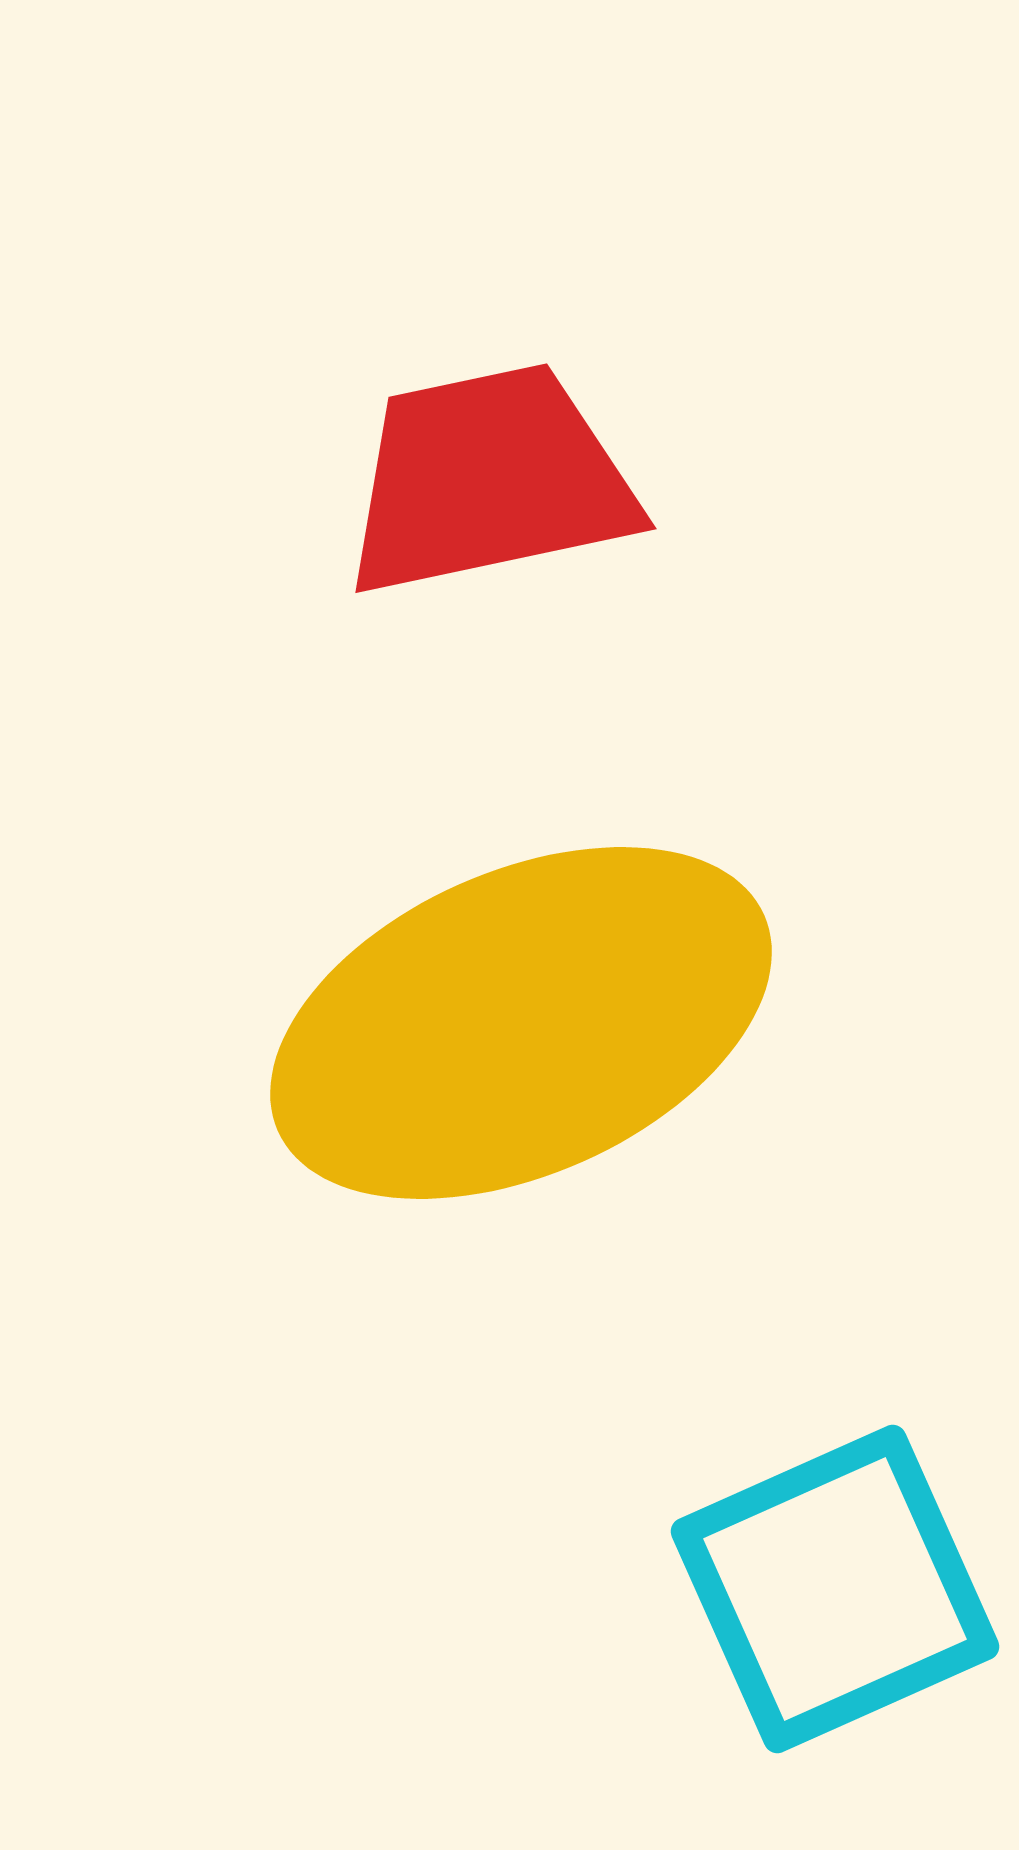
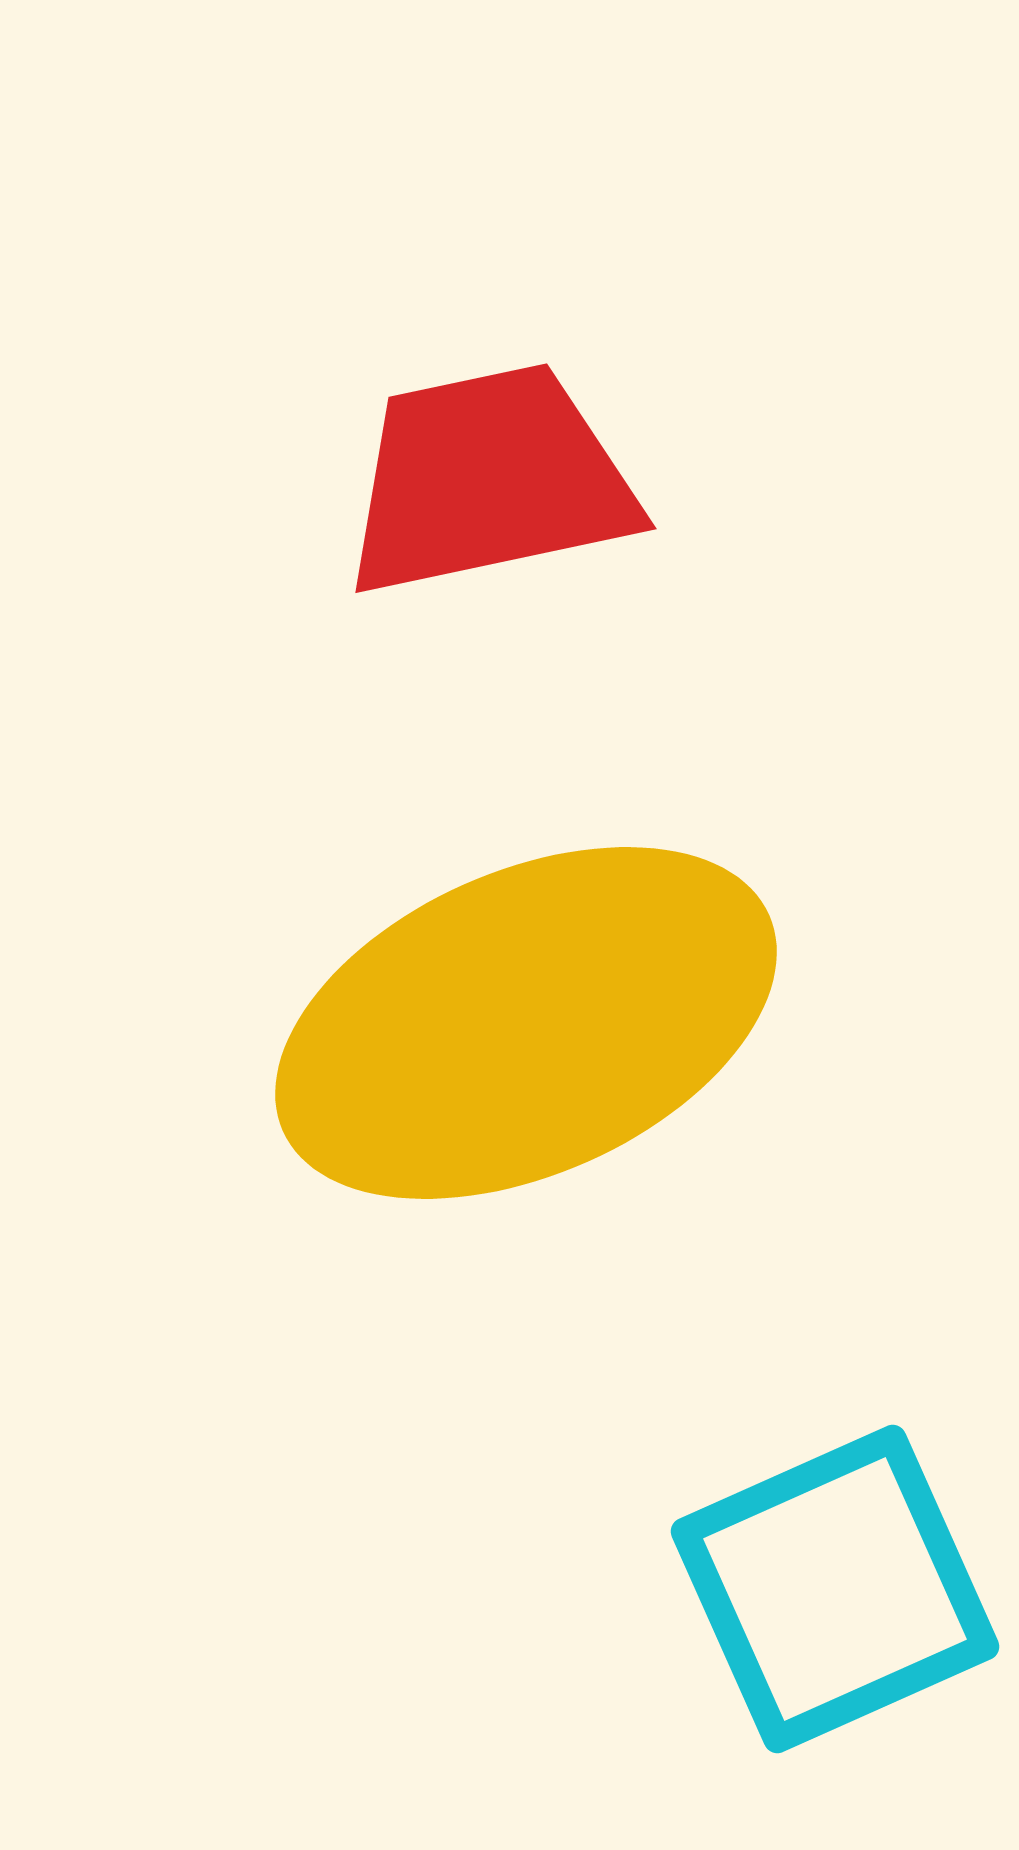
yellow ellipse: moved 5 px right
